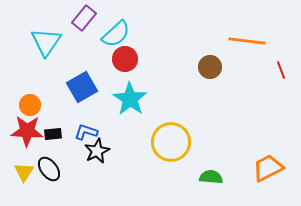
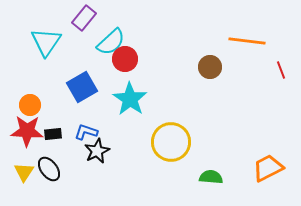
cyan semicircle: moved 5 px left, 8 px down
